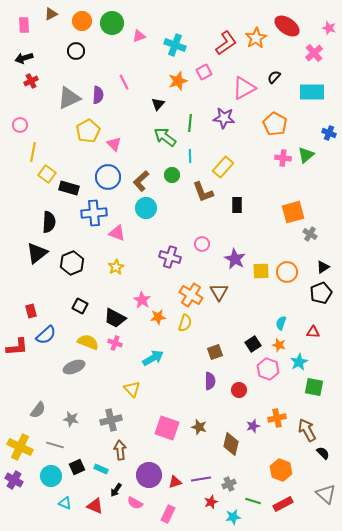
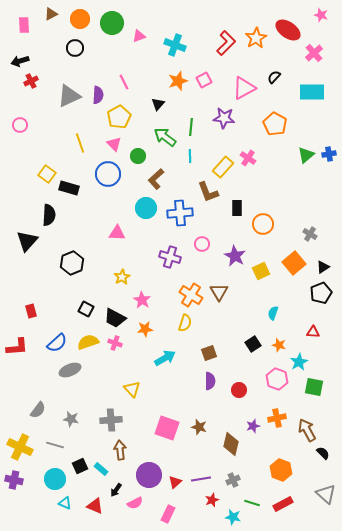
orange circle at (82, 21): moved 2 px left, 2 px up
red ellipse at (287, 26): moved 1 px right, 4 px down
pink star at (329, 28): moved 8 px left, 13 px up
red L-shape at (226, 43): rotated 10 degrees counterclockwise
black circle at (76, 51): moved 1 px left, 3 px up
black arrow at (24, 58): moved 4 px left, 3 px down
pink square at (204, 72): moved 8 px down
gray triangle at (69, 98): moved 2 px up
green line at (190, 123): moved 1 px right, 4 px down
yellow pentagon at (88, 131): moved 31 px right, 14 px up
blue cross at (329, 133): moved 21 px down; rotated 32 degrees counterclockwise
yellow line at (33, 152): moved 47 px right, 9 px up; rotated 30 degrees counterclockwise
pink cross at (283, 158): moved 35 px left; rotated 28 degrees clockwise
green circle at (172, 175): moved 34 px left, 19 px up
blue circle at (108, 177): moved 3 px up
brown L-shape at (141, 181): moved 15 px right, 2 px up
brown L-shape at (203, 192): moved 5 px right
black rectangle at (237, 205): moved 3 px down
orange square at (293, 212): moved 1 px right, 51 px down; rotated 25 degrees counterclockwise
blue cross at (94, 213): moved 86 px right
black semicircle at (49, 222): moved 7 px up
pink triangle at (117, 233): rotated 18 degrees counterclockwise
black triangle at (37, 253): moved 10 px left, 12 px up; rotated 10 degrees counterclockwise
purple star at (235, 259): moved 3 px up
yellow star at (116, 267): moved 6 px right, 10 px down
yellow square at (261, 271): rotated 24 degrees counterclockwise
orange circle at (287, 272): moved 24 px left, 48 px up
black square at (80, 306): moved 6 px right, 3 px down
orange star at (158, 317): moved 13 px left, 12 px down
cyan semicircle at (281, 323): moved 8 px left, 10 px up
blue semicircle at (46, 335): moved 11 px right, 8 px down
yellow semicircle at (88, 342): rotated 40 degrees counterclockwise
brown square at (215, 352): moved 6 px left, 1 px down
cyan arrow at (153, 358): moved 12 px right
gray ellipse at (74, 367): moved 4 px left, 3 px down
pink hexagon at (268, 369): moved 9 px right, 10 px down
gray cross at (111, 420): rotated 10 degrees clockwise
black square at (77, 467): moved 3 px right, 1 px up
cyan rectangle at (101, 469): rotated 16 degrees clockwise
cyan circle at (51, 476): moved 4 px right, 3 px down
purple cross at (14, 480): rotated 18 degrees counterclockwise
red triangle at (175, 482): rotated 24 degrees counterclockwise
gray cross at (229, 484): moved 4 px right, 4 px up
green line at (253, 501): moved 1 px left, 2 px down
red star at (211, 502): moved 1 px right, 2 px up
pink semicircle at (135, 503): rotated 56 degrees counterclockwise
cyan star at (233, 517): rotated 21 degrees clockwise
